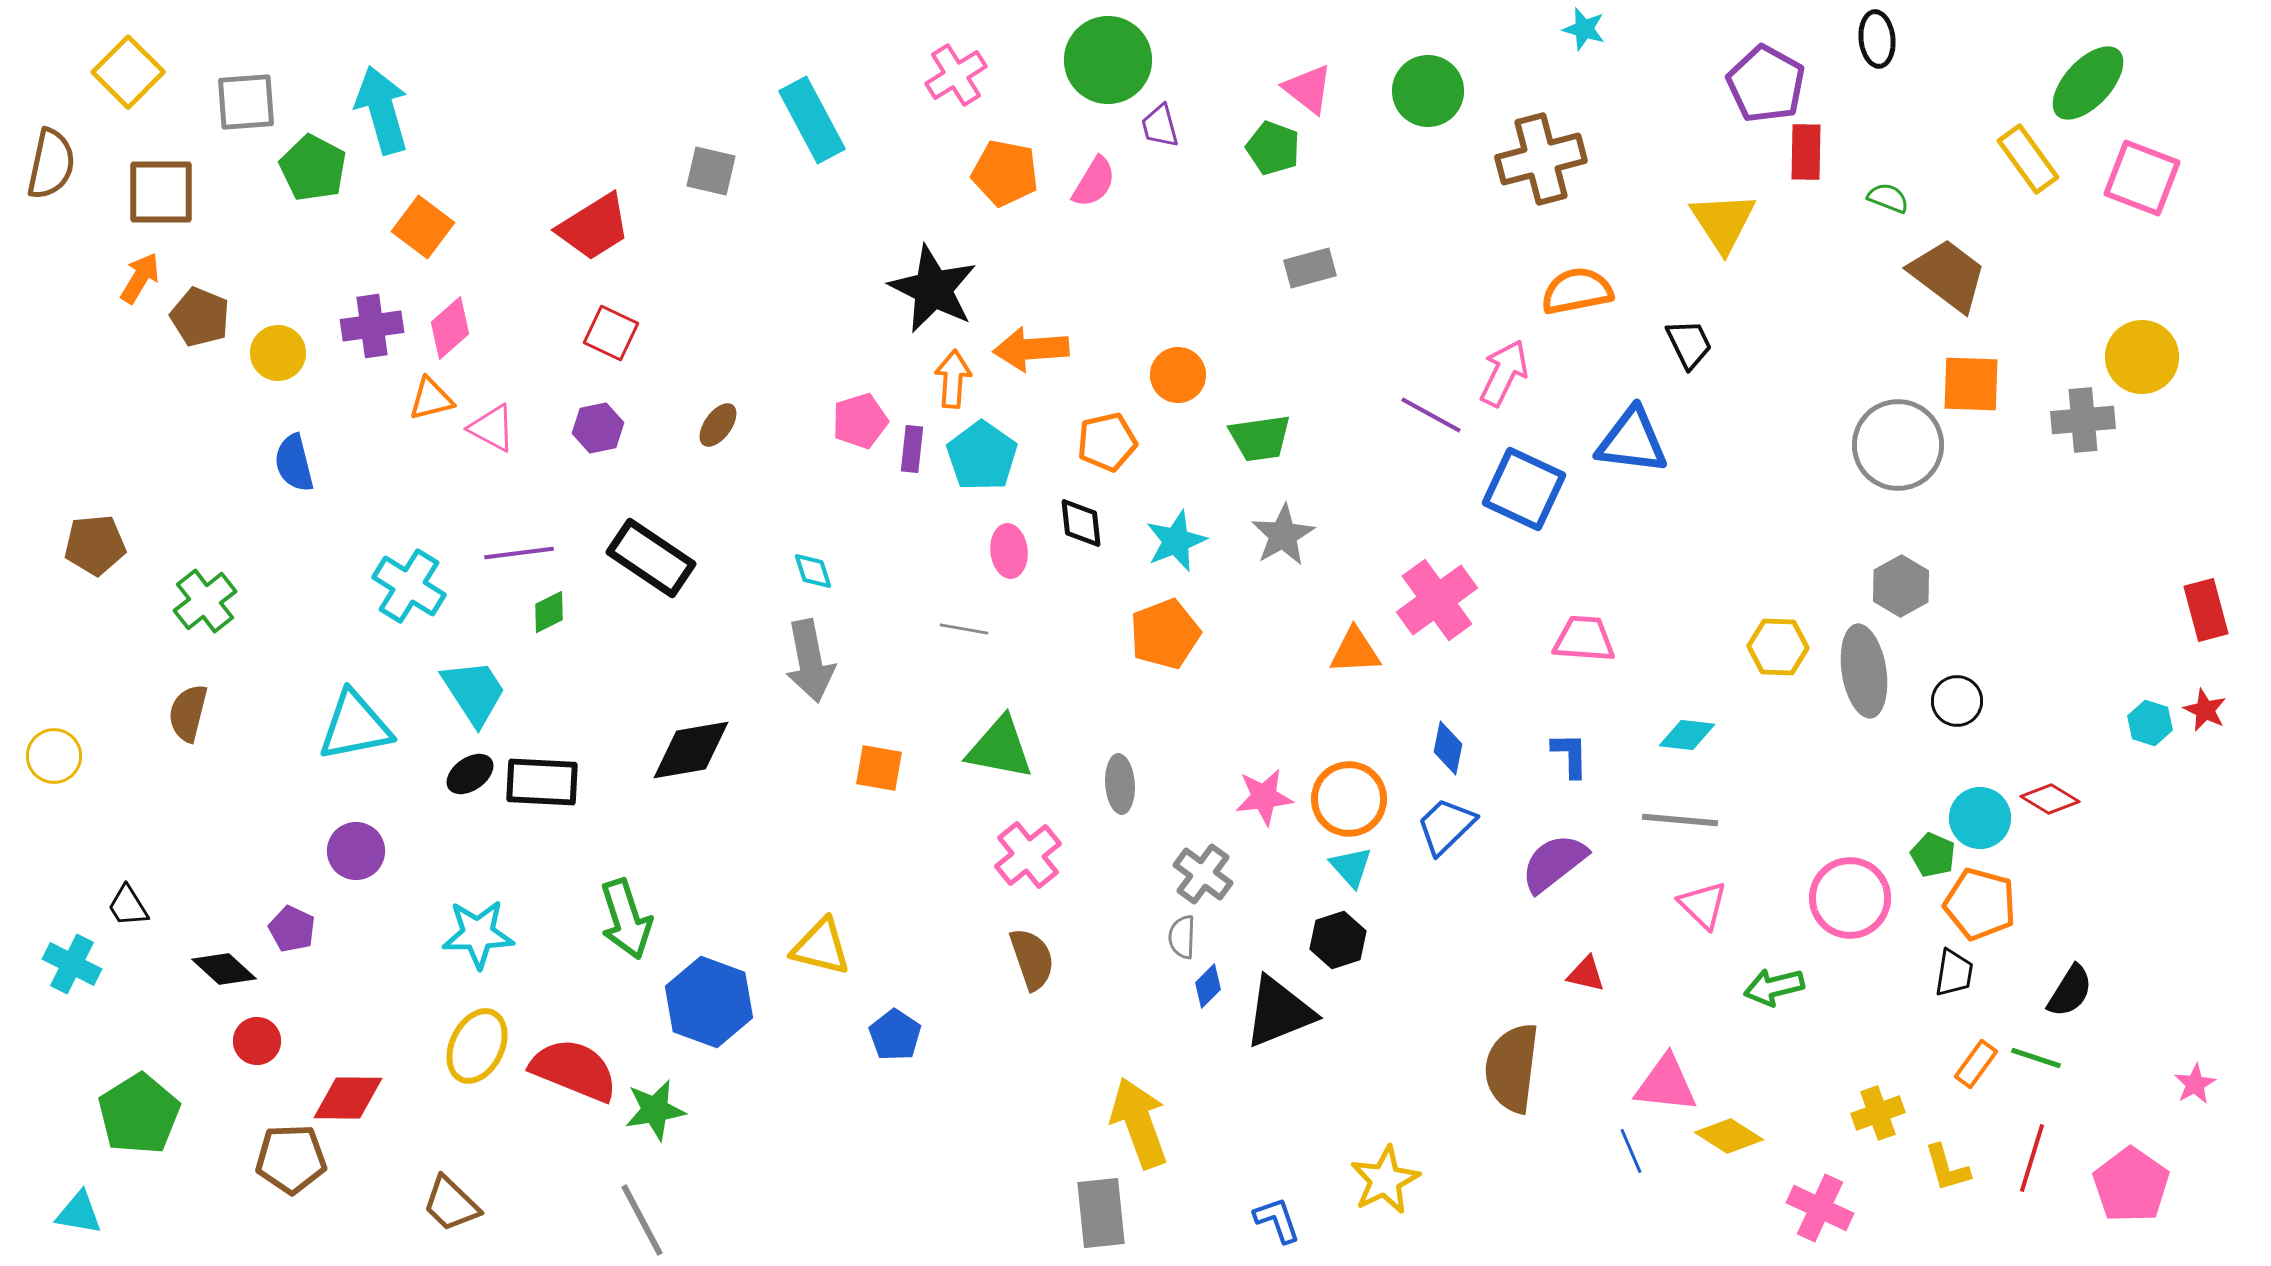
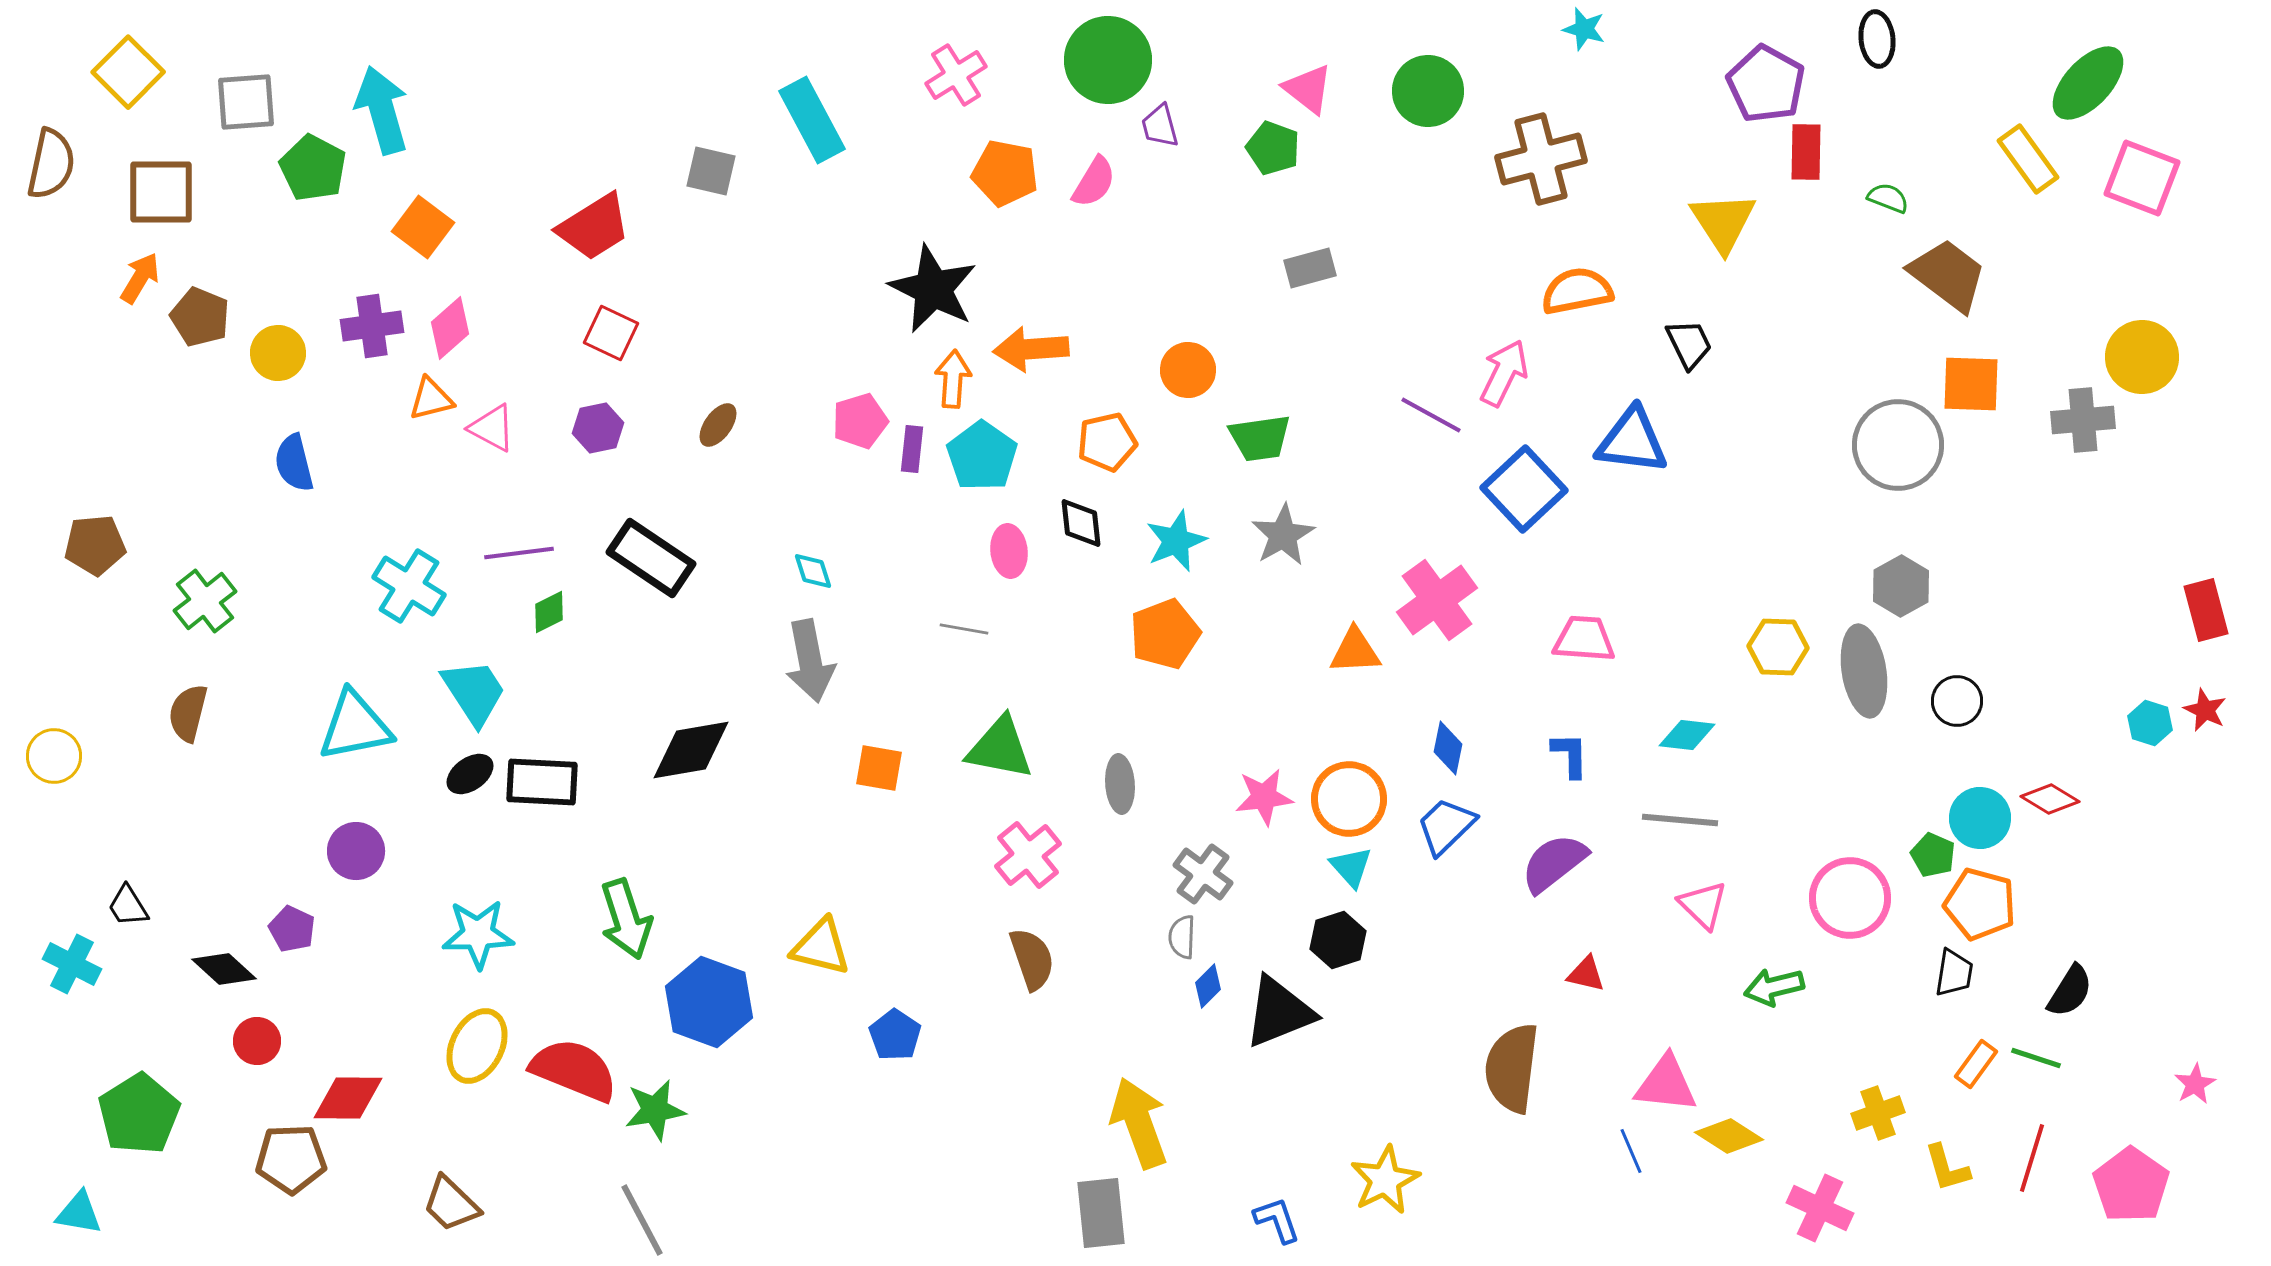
orange circle at (1178, 375): moved 10 px right, 5 px up
blue square at (1524, 489): rotated 22 degrees clockwise
